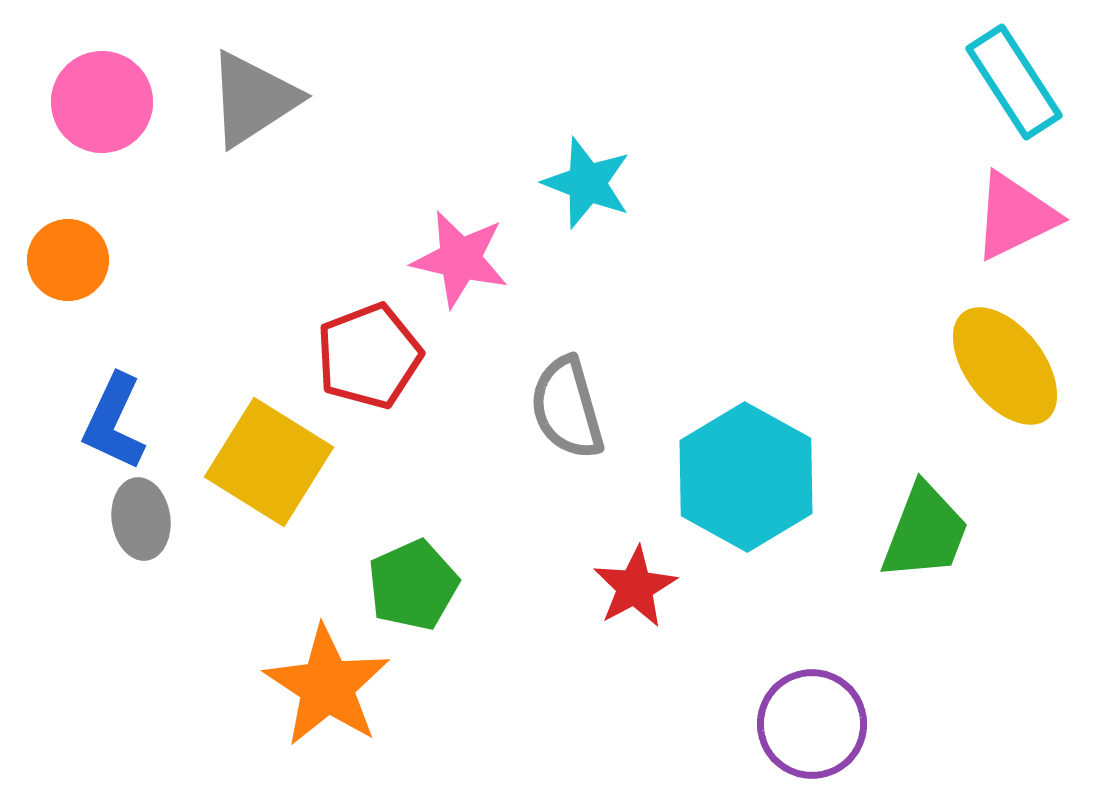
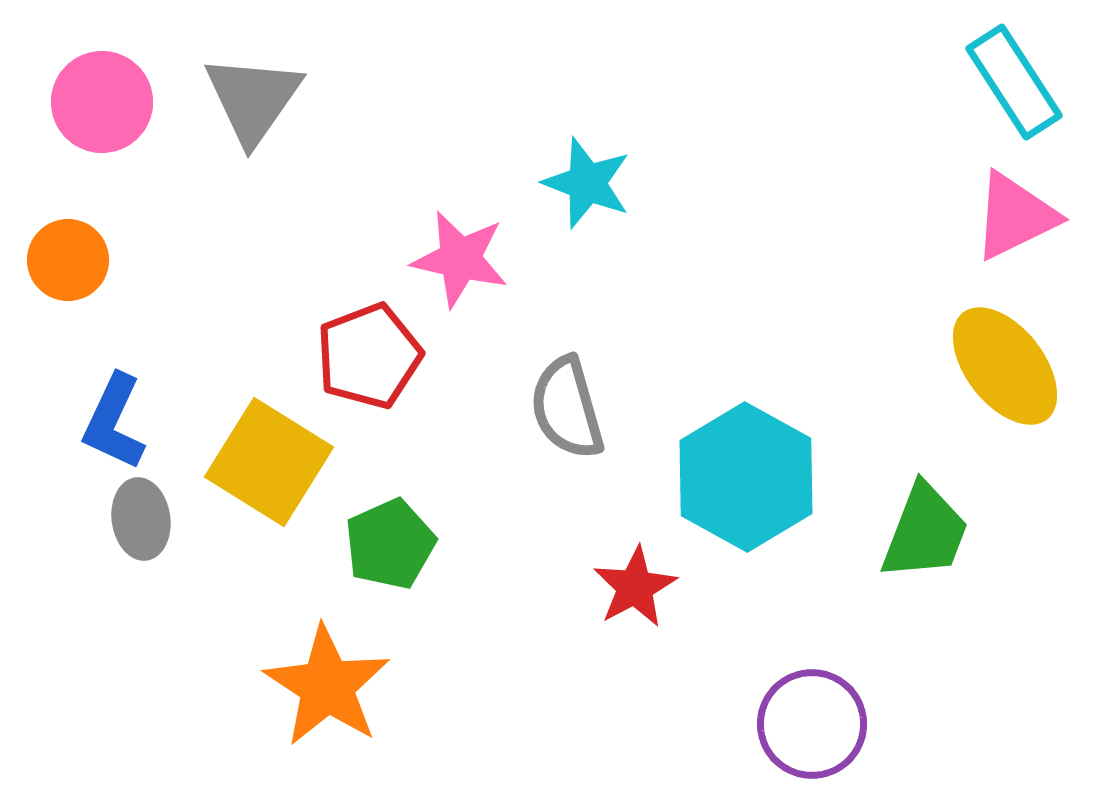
gray triangle: rotated 22 degrees counterclockwise
green pentagon: moved 23 px left, 41 px up
